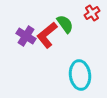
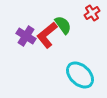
green semicircle: moved 2 px left, 1 px down
cyan ellipse: rotated 40 degrees counterclockwise
